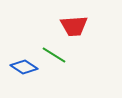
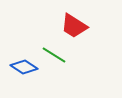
red trapezoid: rotated 36 degrees clockwise
